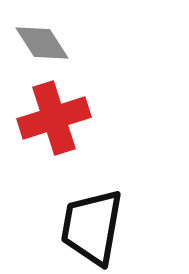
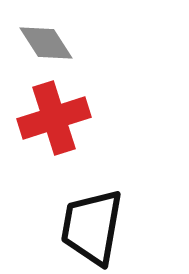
gray diamond: moved 4 px right
